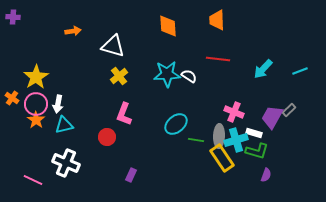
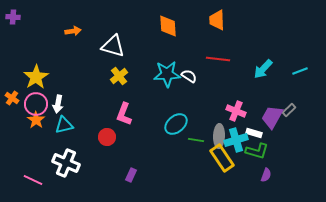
pink cross: moved 2 px right, 1 px up
